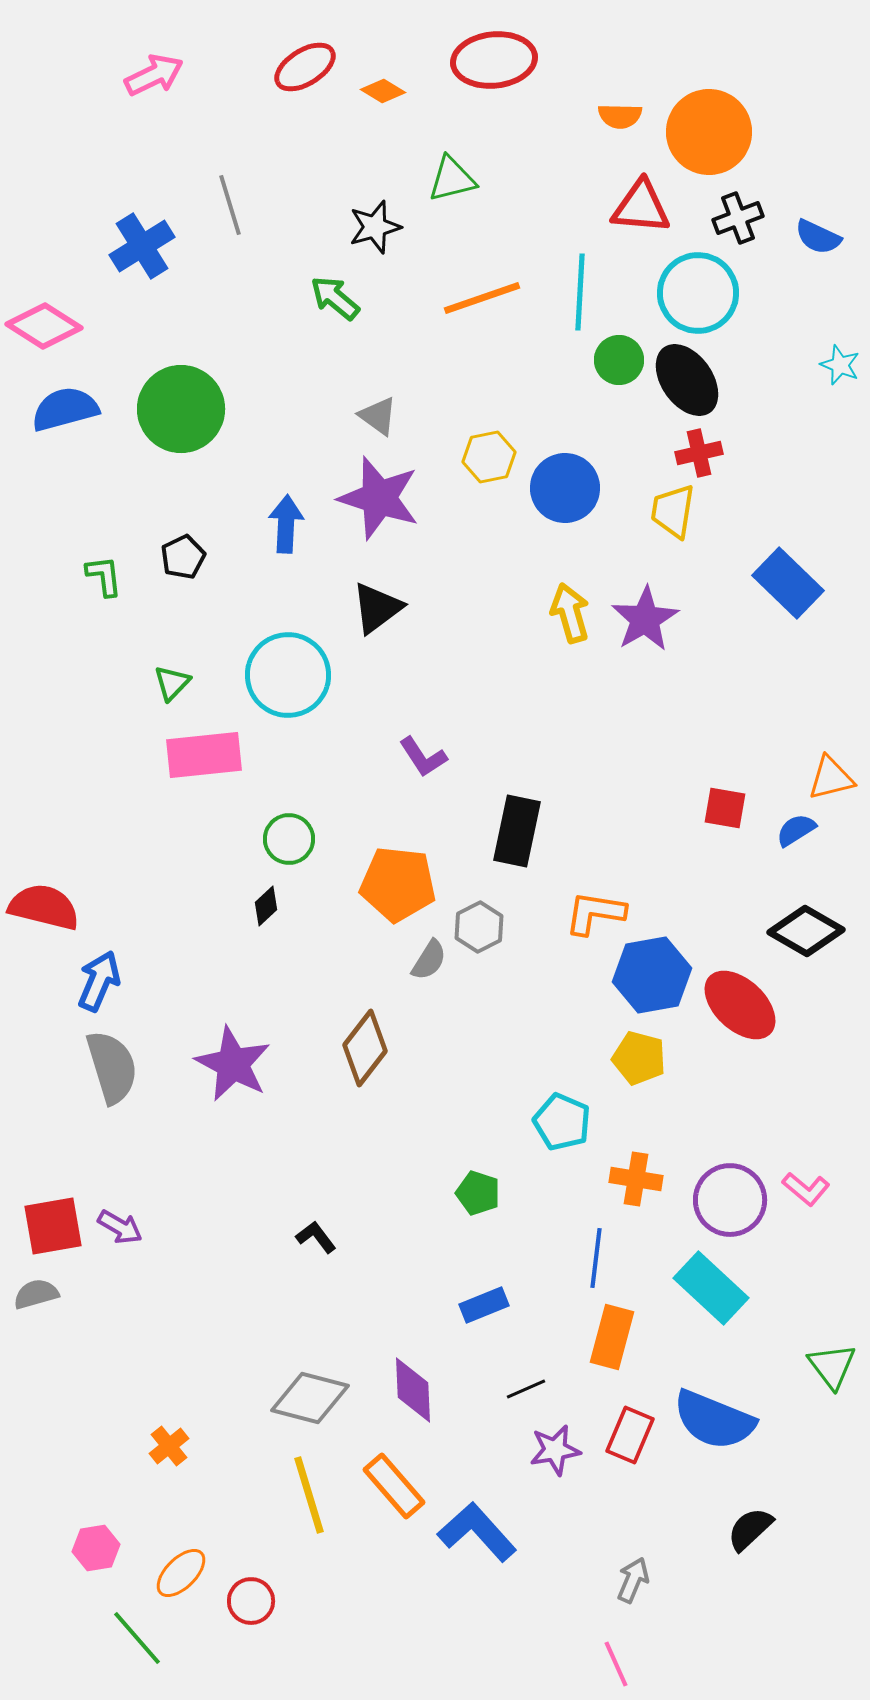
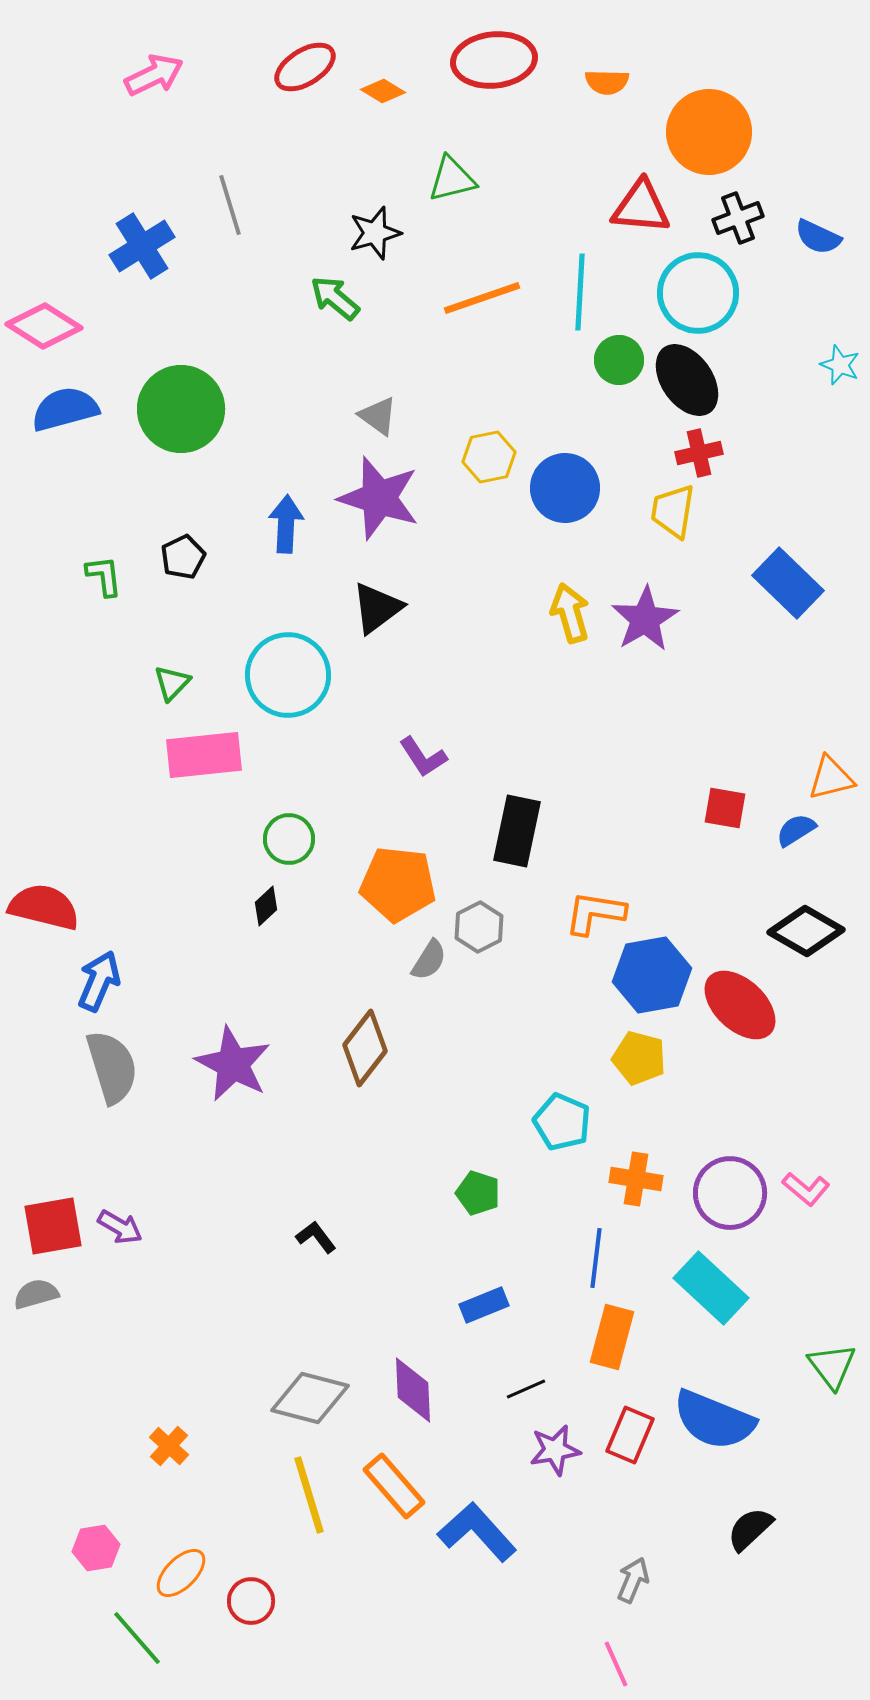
orange semicircle at (620, 116): moved 13 px left, 34 px up
black star at (375, 227): moved 6 px down
purple circle at (730, 1200): moved 7 px up
orange cross at (169, 1446): rotated 9 degrees counterclockwise
